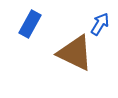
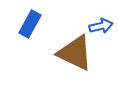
blue arrow: moved 1 px right, 2 px down; rotated 45 degrees clockwise
